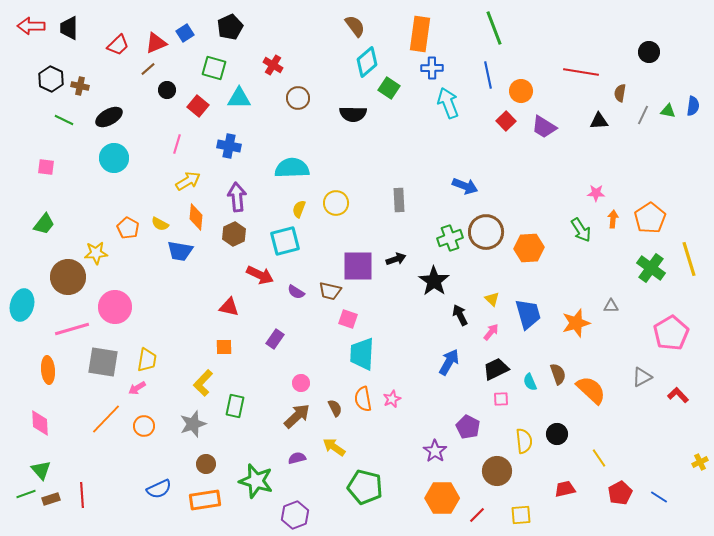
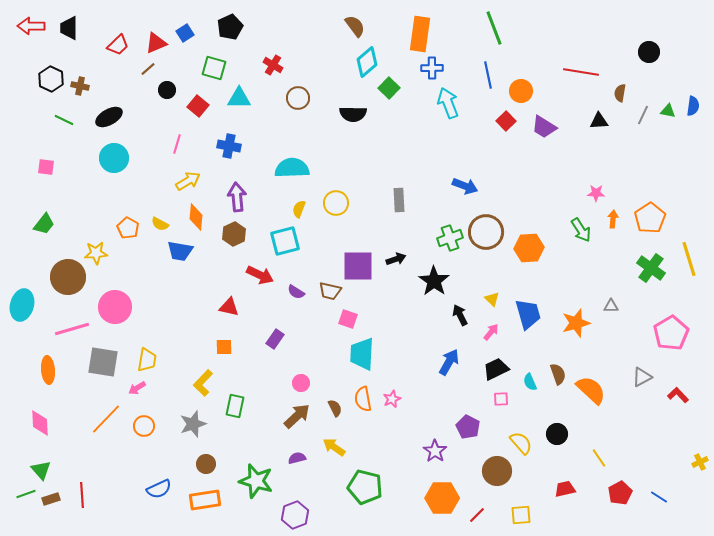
green square at (389, 88): rotated 10 degrees clockwise
yellow semicircle at (524, 441): moved 3 px left, 2 px down; rotated 35 degrees counterclockwise
